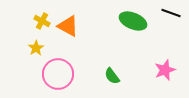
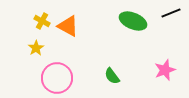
black line: rotated 42 degrees counterclockwise
pink circle: moved 1 px left, 4 px down
